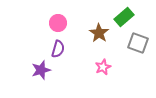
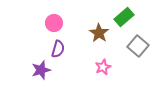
pink circle: moved 4 px left
gray square: moved 3 px down; rotated 20 degrees clockwise
